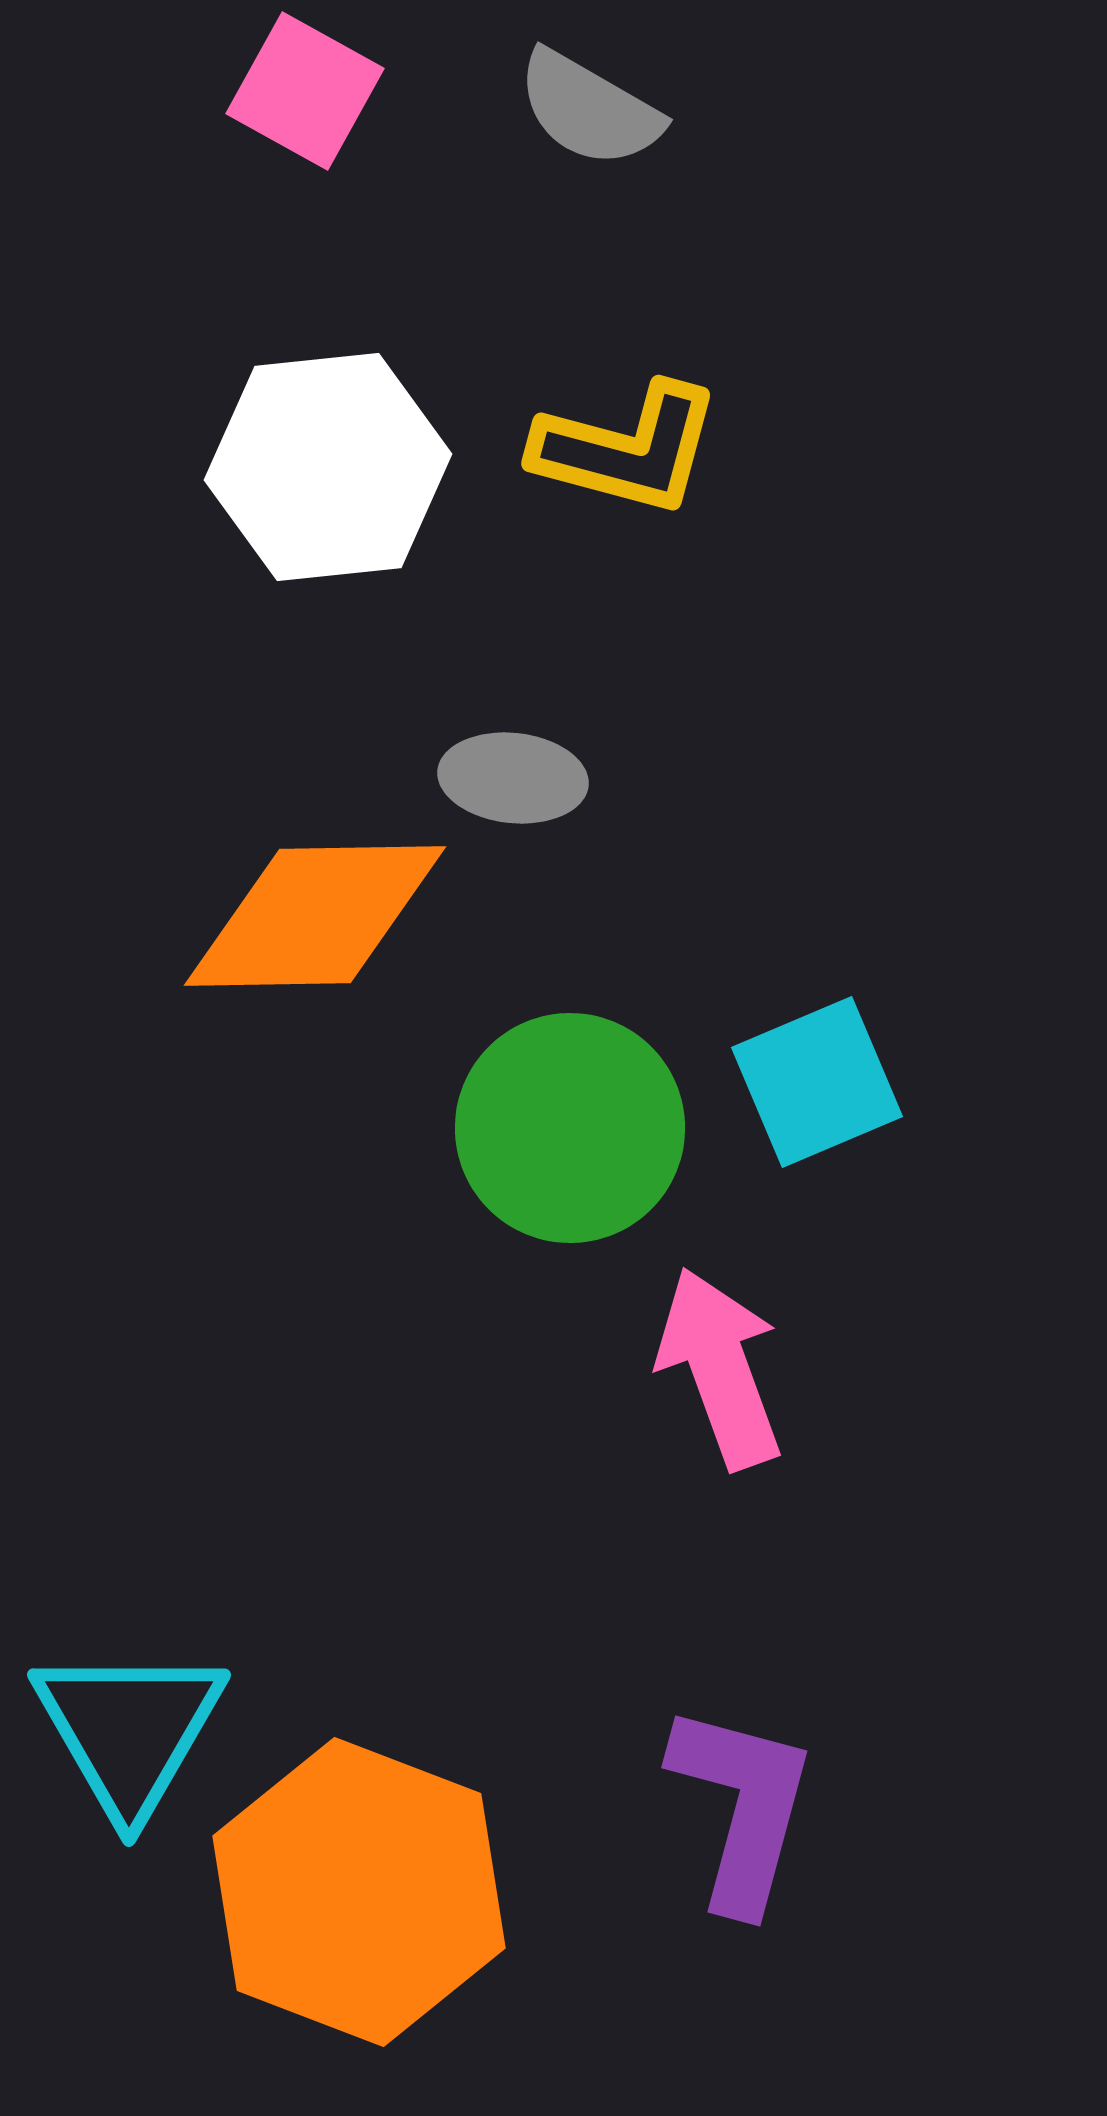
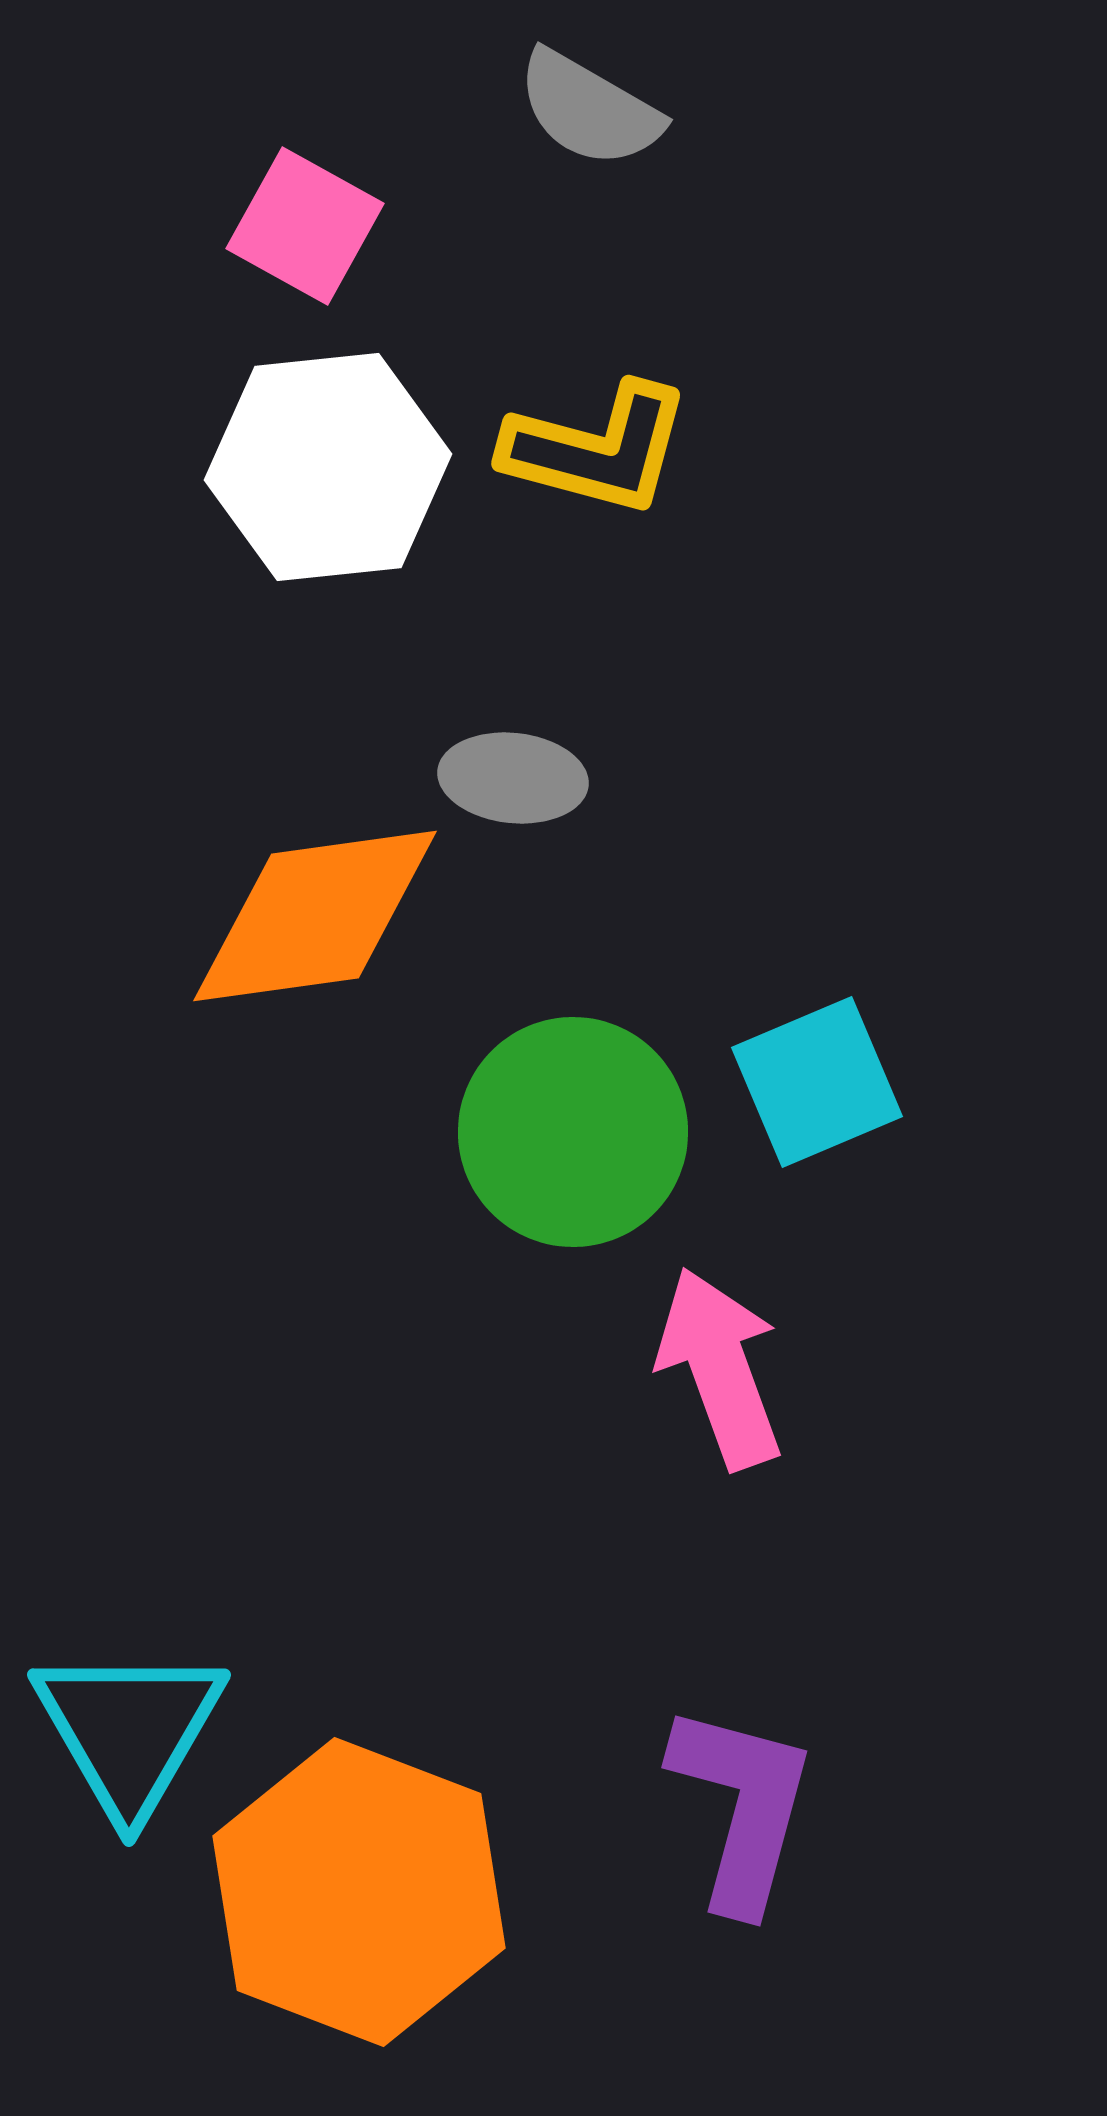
pink square: moved 135 px down
yellow L-shape: moved 30 px left
orange diamond: rotated 7 degrees counterclockwise
green circle: moved 3 px right, 4 px down
